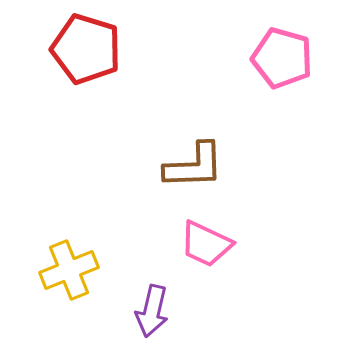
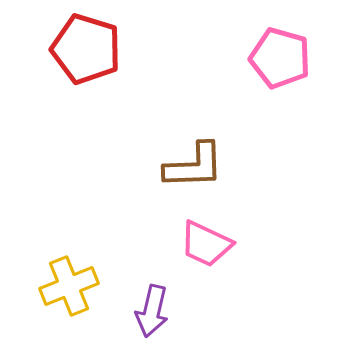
pink pentagon: moved 2 px left
yellow cross: moved 16 px down
